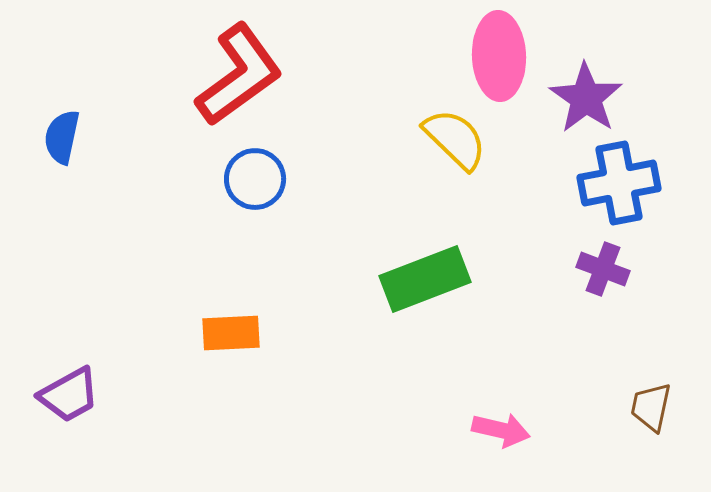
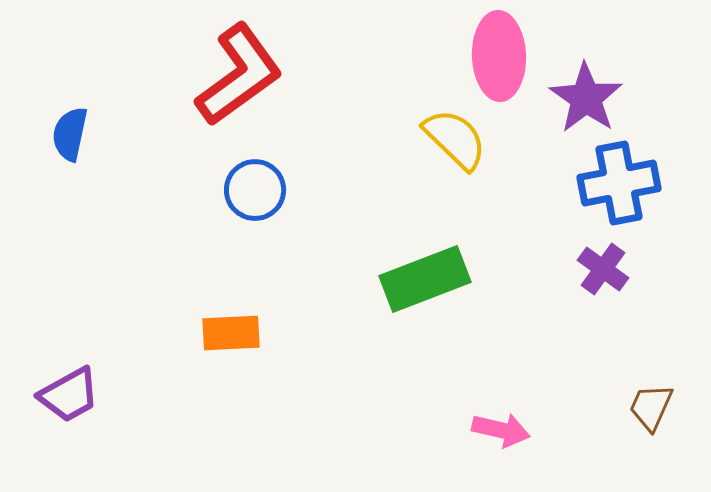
blue semicircle: moved 8 px right, 3 px up
blue circle: moved 11 px down
purple cross: rotated 15 degrees clockwise
brown trapezoid: rotated 12 degrees clockwise
